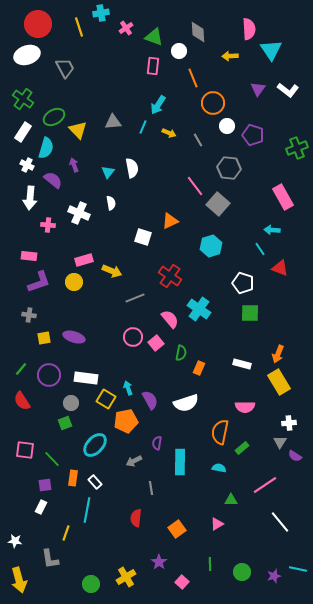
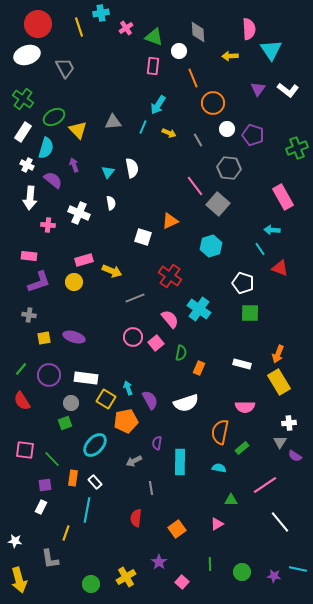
white circle at (227, 126): moved 3 px down
purple star at (274, 576): rotated 24 degrees clockwise
